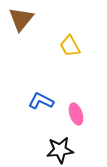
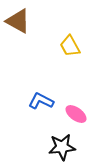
brown triangle: moved 3 px left, 2 px down; rotated 40 degrees counterclockwise
pink ellipse: rotated 35 degrees counterclockwise
black star: moved 2 px right, 3 px up
